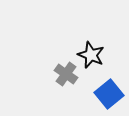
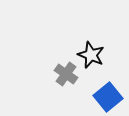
blue square: moved 1 px left, 3 px down
